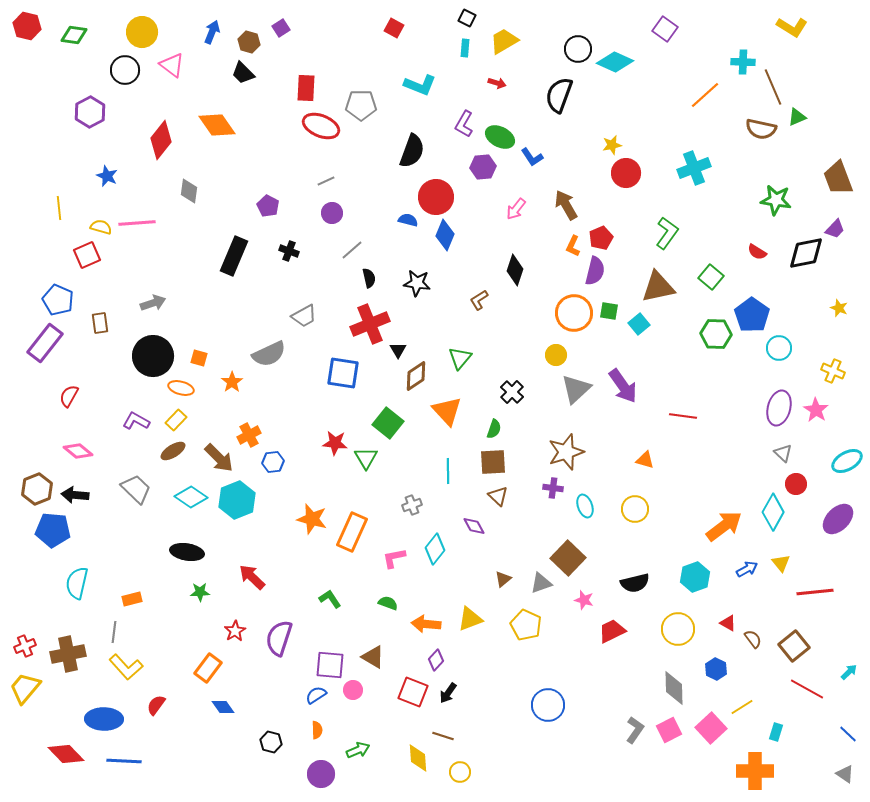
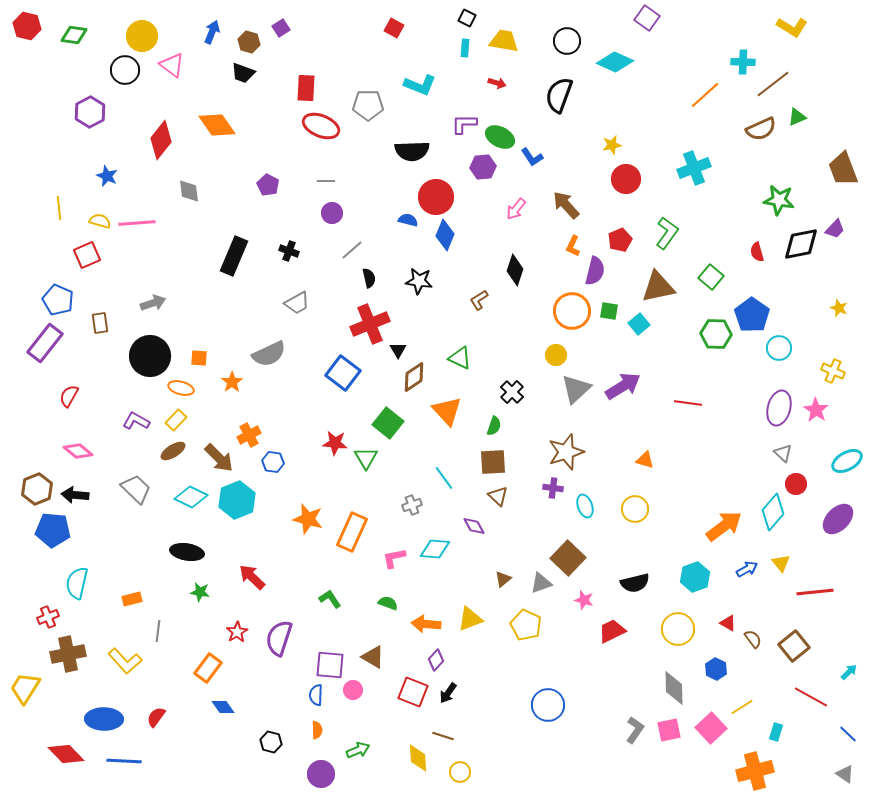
purple square at (665, 29): moved 18 px left, 11 px up
yellow circle at (142, 32): moved 4 px down
yellow trapezoid at (504, 41): rotated 40 degrees clockwise
black circle at (578, 49): moved 11 px left, 8 px up
black trapezoid at (243, 73): rotated 25 degrees counterclockwise
brown line at (773, 87): moved 3 px up; rotated 75 degrees clockwise
gray pentagon at (361, 105): moved 7 px right
purple L-shape at (464, 124): rotated 60 degrees clockwise
brown semicircle at (761, 129): rotated 36 degrees counterclockwise
black semicircle at (412, 151): rotated 68 degrees clockwise
red circle at (626, 173): moved 6 px down
brown trapezoid at (838, 178): moved 5 px right, 9 px up
gray line at (326, 181): rotated 24 degrees clockwise
gray diamond at (189, 191): rotated 15 degrees counterclockwise
green star at (776, 200): moved 3 px right
brown arrow at (566, 205): rotated 12 degrees counterclockwise
purple pentagon at (268, 206): moved 21 px up
yellow semicircle at (101, 227): moved 1 px left, 6 px up
red pentagon at (601, 238): moved 19 px right, 2 px down
red semicircle at (757, 252): rotated 42 degrees clockwise
black diamond at (806, 253): moved 5 px left, 9 px up
black star at (417, 283): moved 2 px right, 2 px up
orange circle at (574, 313): moved 2 px left, 2 px up
gray trapezoid at (304, 316): moved 7 px left, 13 px up
black circle at (153, 356): moved 3 px left
orange square at (199, 358): rotated 12 degrees counterclockwise
green triangle at (460, 358): rotated 45 degrees counterclockwise
blue square at (343, 373): rotated 28 degrees clockwise
brown diamond at (416, 376): moved 2 px left, 1 px down
purple arrow at (623, 386): rotated 87 degrees counterclockwise
red line at (683, 416): moved 5 px right, 13 px up
green semicircle at (494, 429): moved 3 px up
blue hexagon at (273, 462): rotated 15 degrees clockwise
cyan line at (448, 471): moved 4 px left, 7 px down; rotated 35 degrees counterclockwise
cyan diamond at (191, 497): rotated 8 degrees counterclockwise
cyan diamond at (773, 512): rotated 12 degrees clockwise
orange star at (312, 519): moved 4 px left
cyan diamond at (435, 549): rotated 56 degrees clockwise
green star at (200, 592): rotated 12 degrees clockwise
red star at (235, 631): moved 2 px right, 1 px down
gray line at (114, 632): moved 44 px right, 1 px up
red cross at (25, 646): moved 23 px right, 29 px up
yellow L-shape at (126, 667): moved 1 px left, 6 px up
yellow trapezoid at (25, 688): rotated 8 degrees counterclockwise
red line at (807, 689): moved 4 px right, 8 px down
blue semicircle at (316, 695): rotated 55 degrees counterclockwise
red semicircle at (156, 705): moved 12 px down
pink square at (669, 730): rotated 15 degrees clockwise
orange cross at (755, 771): rotated 15 degrees counterclockwise
